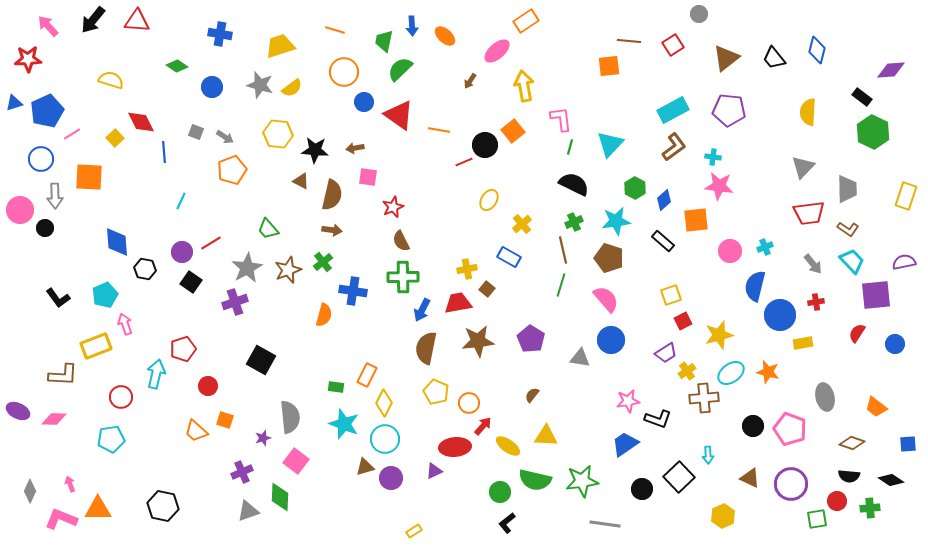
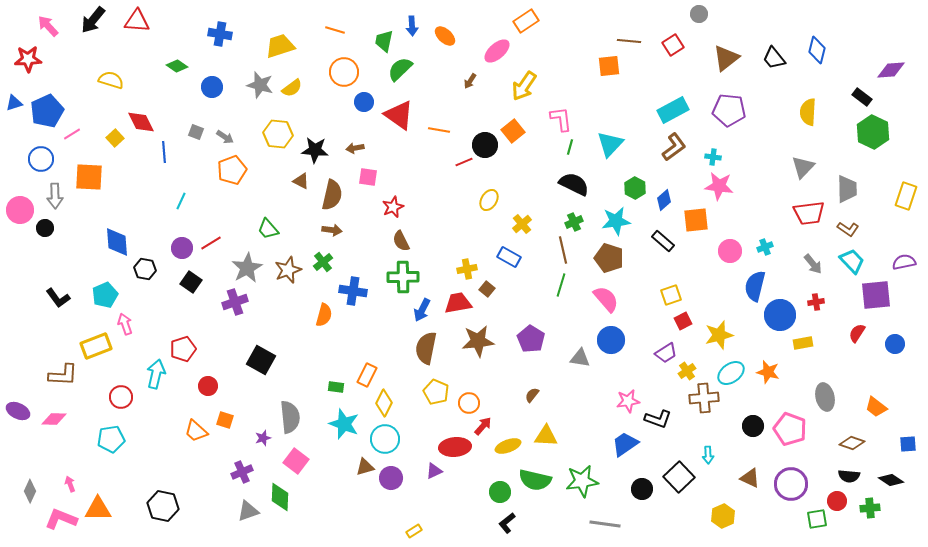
yellow arrow at (524, 86): rotated 136 degrees counterclockwise
purple circle at (182, 252): moved 4 px up
yellow ellipse at (508, 446): rotated 55 degrees counterclockwise
